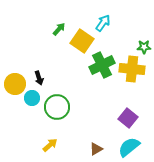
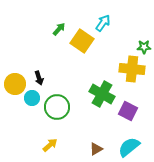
green cross: moved 29 px down; rotated 35 degrees counterclockwise
purple square: moved 7 px up; rotated 12 degrees counterclockwise
